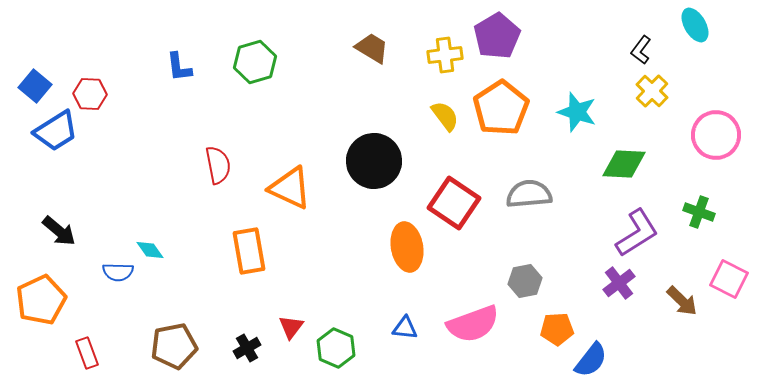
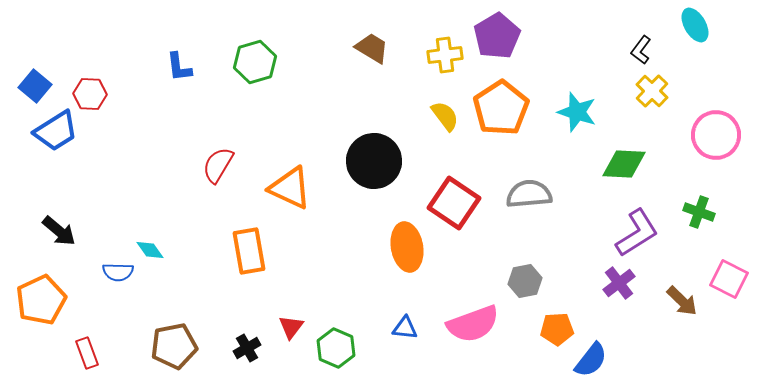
red semicircle at (218, 165): rotated 138 degrees counterclockwise
